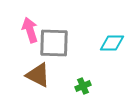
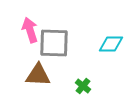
cyan diamond: moved 1 px left, 1 px down
brown triangle: rotated 24 degrees counterclockwise
green cross: rotated 28 degrees counterclockwise
